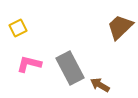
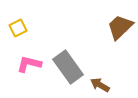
gray rectangle: moved 2 px left, 1 px up; rotated 8 degrees counterclockwise
